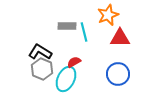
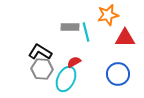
orange star: rotated 10 degrees clockwise
gray rectangle: moved 3 px right, 1 px down
cyan line: moved 2 px right
red triangle: moved 5 px right
gray hexagon: rotated 20 degrees counterclockwise
